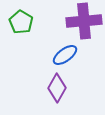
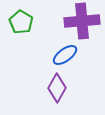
purple cross: moved 2 px left
